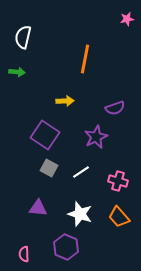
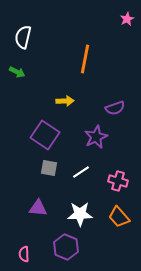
pink star: rotated 16 degrees counterclockwise
green arrow: rotated 21 degrees clockwise
gray square: rotated 18 degrees counterclockwise
white star: rotated 20 degrees counterclockwise
